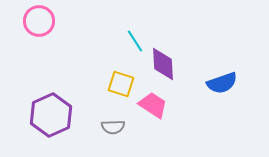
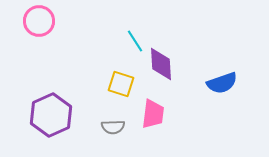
purple diamond: moved 2 px left
pink trapezoid: moved 9 px down; rotated 64 degrees clockwise
